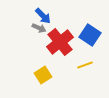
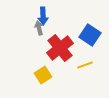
blue arrow: rotated 42 degrees clockwise
gray arrow: rotated 128 degrees counterclockwise
red cross: moved 6 px down
